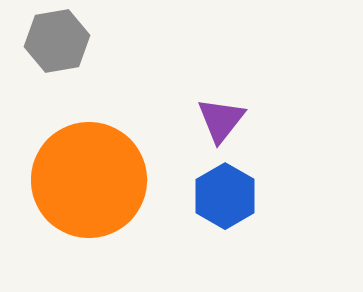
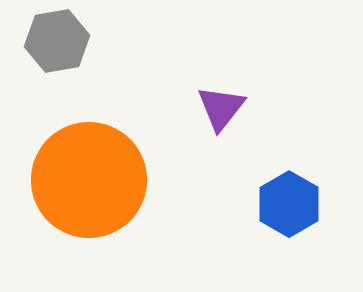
purple triangle: moved 12 px up
blue hexagon: moved 64 px right, 8 px down
